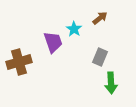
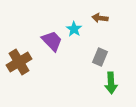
brown arrow: rotated 133 degrees counterclockwise
purple trapezoid: moved 1 px left, 1 px up; rotated 25 degrees counterclockwise
brown cross: rotated 15 degrees counterclockwise
